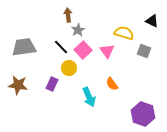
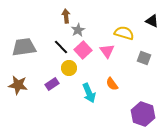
brown arrow: moved 2 px left, 1 px down
gray square: moved 7 px down
purple rectangle: rotated 32 degrees clockwise
cyan arrow: moved 4 px up
